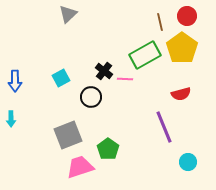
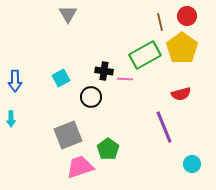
gray triangle: rotated 18 degrees counterclockwise
black cross: rotated 30 degrees counterclockwise
cyan circle: moved 4 px right, 2 px down
